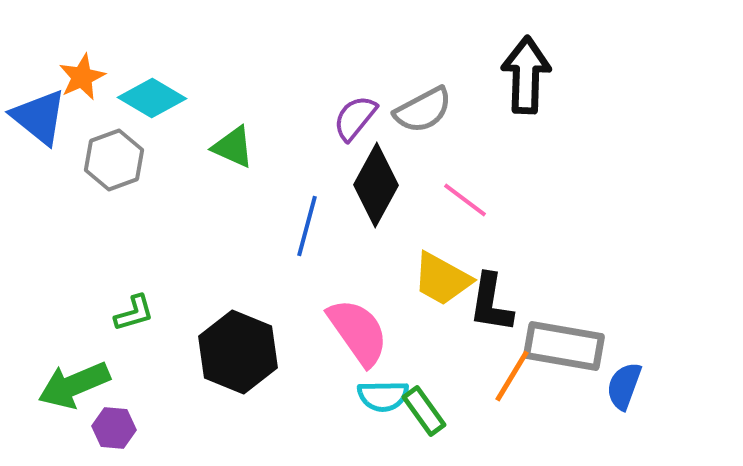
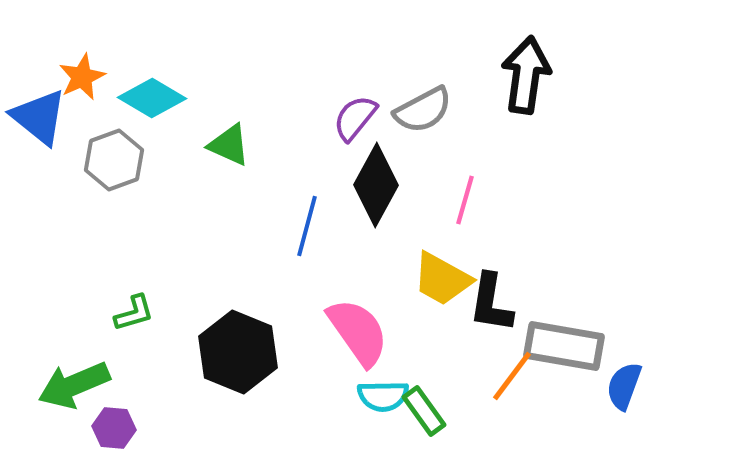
black arrow: rotated 6 degrees clockwise
green triangle: moved 4 px left, 2 px up
pink line: rotated 69 degrees clockwise
orange line: rotated 6 degrees clockwise
